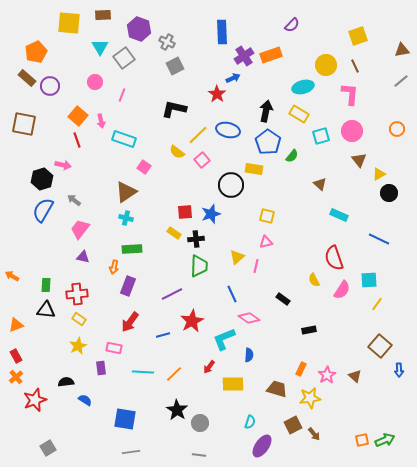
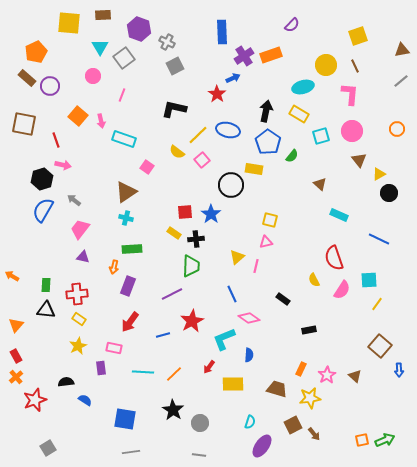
pink circle at (95, 82): moved 2 px left, 6 px up
red line at (77, 140): moved 21 px left
pink square at (144, 167): moved 3 px right
blue star at (211, 214): rotated 18 degrees counterclockwise
yellow square at (267, 216): moved 3 px right, 4 px down
green trapezoid at (199, 266): moved 8 px left
orange triangle at (16, 325): rotated 28 degrees counterclockwise
black star at (177, 410): moved 4 px left
